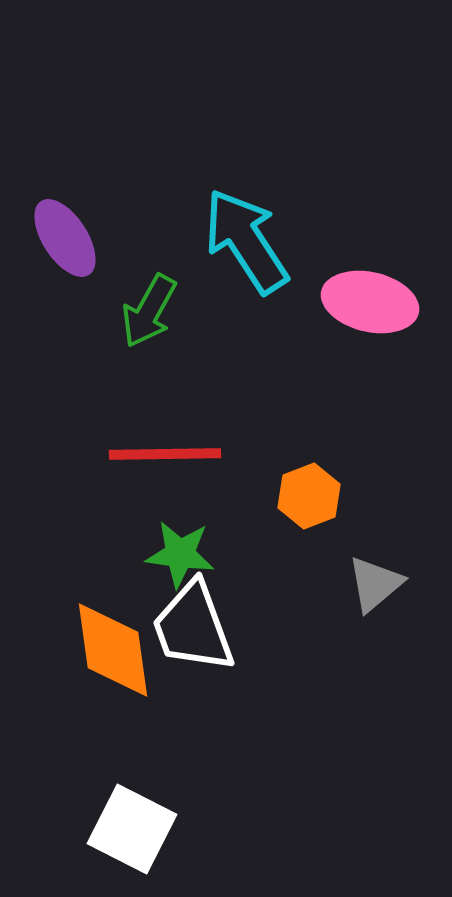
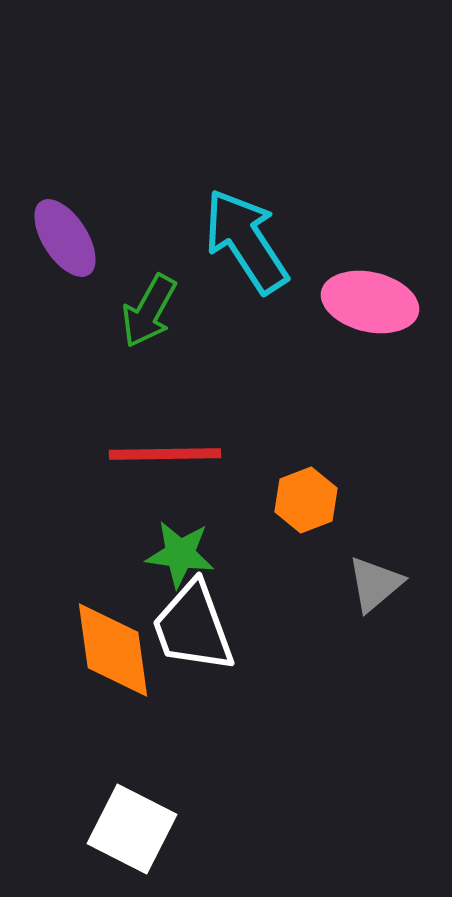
orange hexagon: moved 3 px left, 4 px down
